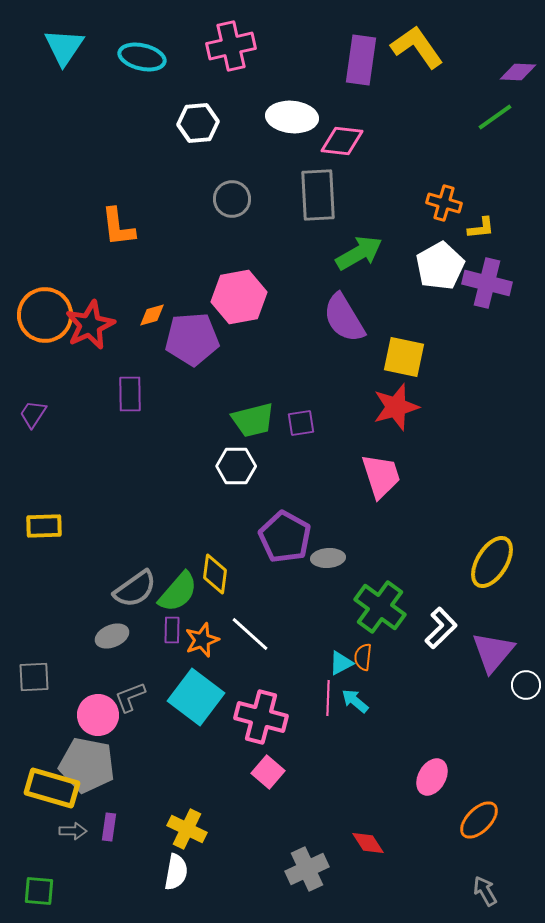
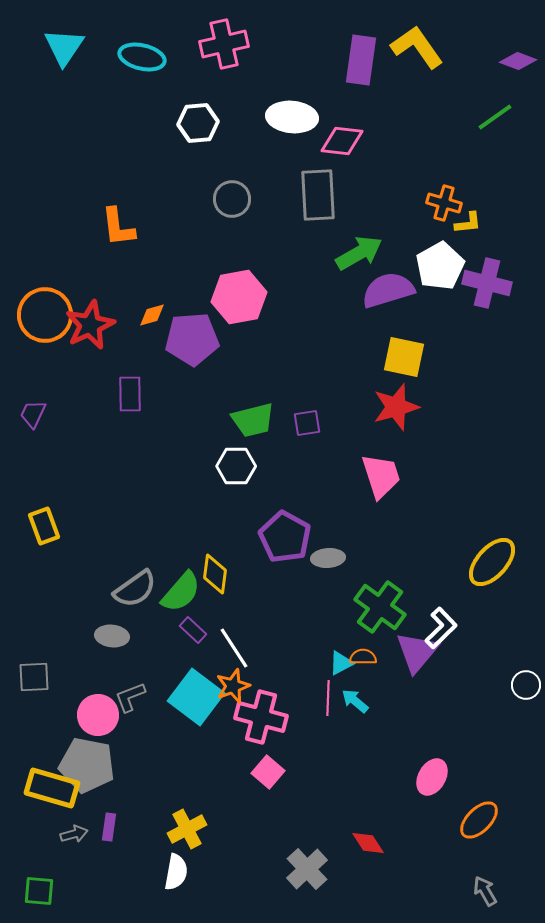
pink cross at (231, 46): moved 7 px left, 2 px up
purple diamond at (518, 72): moved 11 px up; rotated 18 degrees clockwise
yellow L-shape at (481, 228): moved 13 px left, 5 px up
purple semicircle at (344, 318): moved 44 px right, 28 px up; rotated 104 degrees clockwise
purple trapezoid at (33, 414): rotated 8 degrees counterclockwise
purple square at (301, 423): moved 6 px right
yellow rectangle at (44, 526): rotated 72 degrees clockwise
yellow ellipse at (492, 562): rotated 10 degrees clockwise
green semicircle at (178, 592): moved 3 px right
purple rectangle at (172, 630): moved 21 px right; rotated 48 degrees counterclockwise
white line at (250, 634): moved 16 px left, 14 px down; rotated 15 degrees clockwise
gray ellipse at (112, 636): rotated 28 degrees clockwise
orange star at (202, 640): moved 31 px right, 46 px down
purple triangle at (493, 652): moved 76 px left
orange semicircle at (363, 657): rotated 84 degrees clockwise
yellow cross at (187, 829): rotated 36 degrees clockwise
gray arrow at (73, 831): moved 1 px right, 3 px down; rotated 16 degrees counterclockwise
gray cross at (307, 869): rotated 18 degrees counterclockwise
